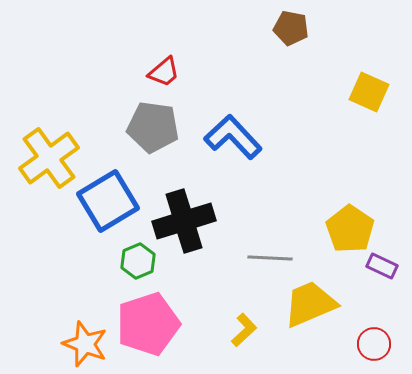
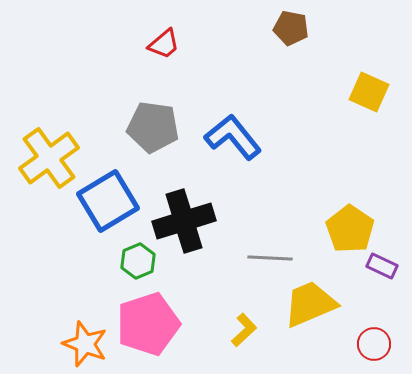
red trapezoid: moved 28 px up
blue L-shape: rotated 4 degrees clockwise
